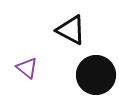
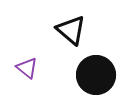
black triangle: rotated 12 degrees clockwise
